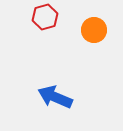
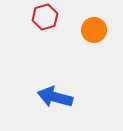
blue arrow: rotated 8 degrees counterclockwise
